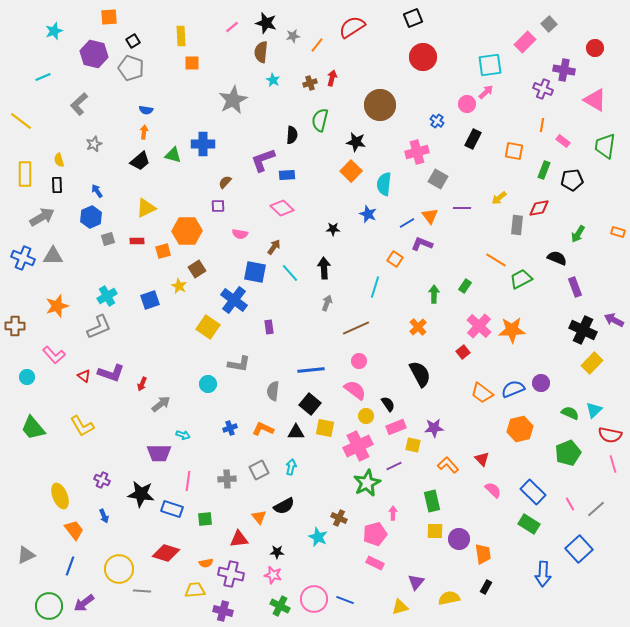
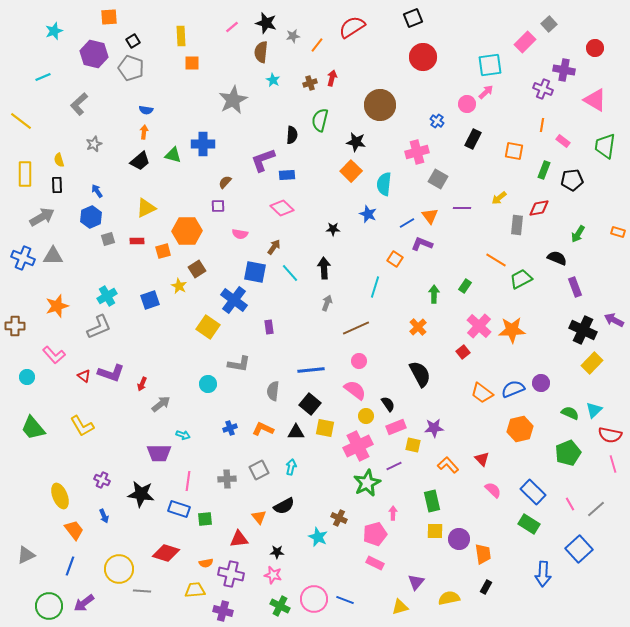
blue rectangle at (172, 509): moved 7 px right
